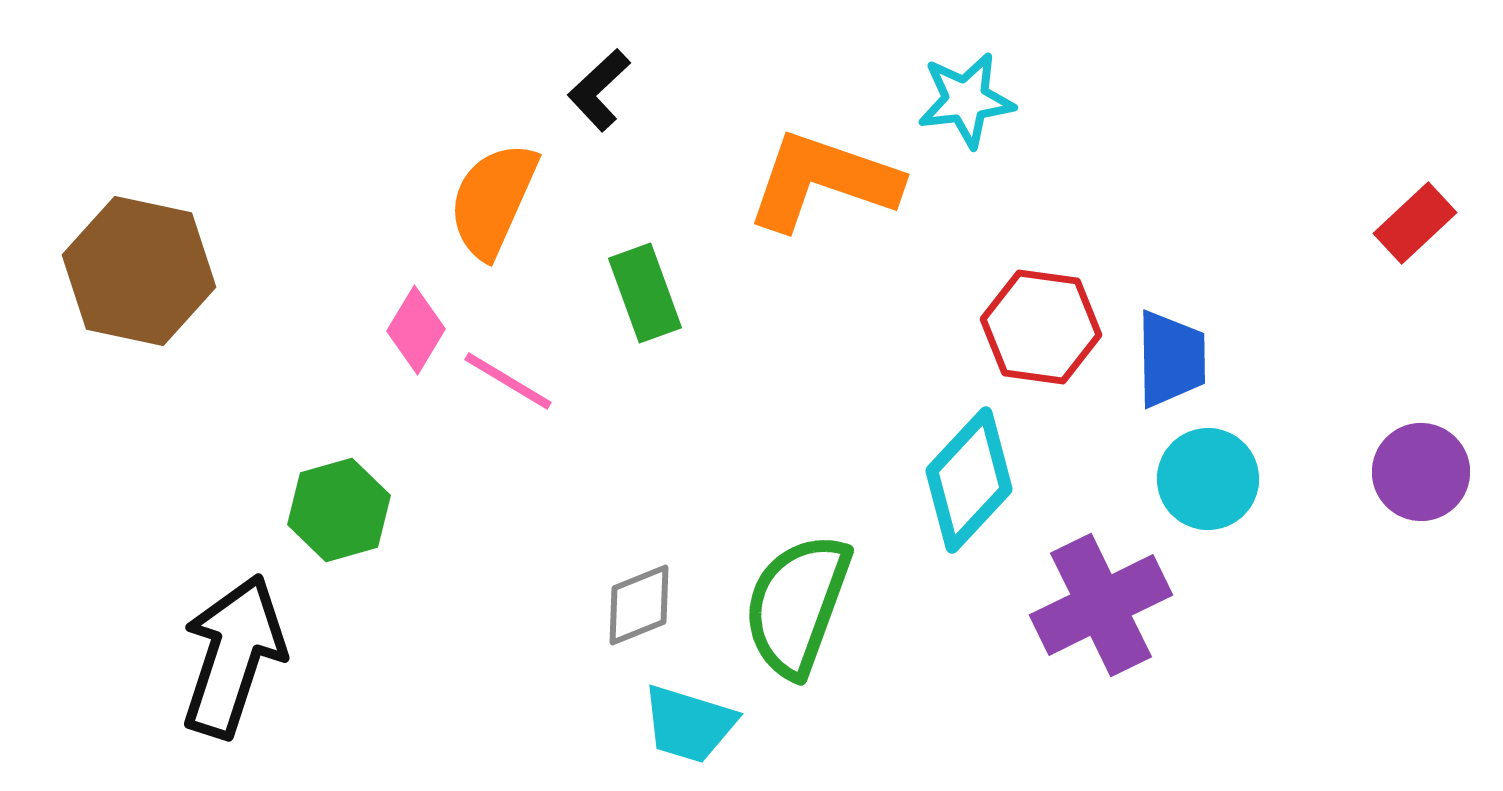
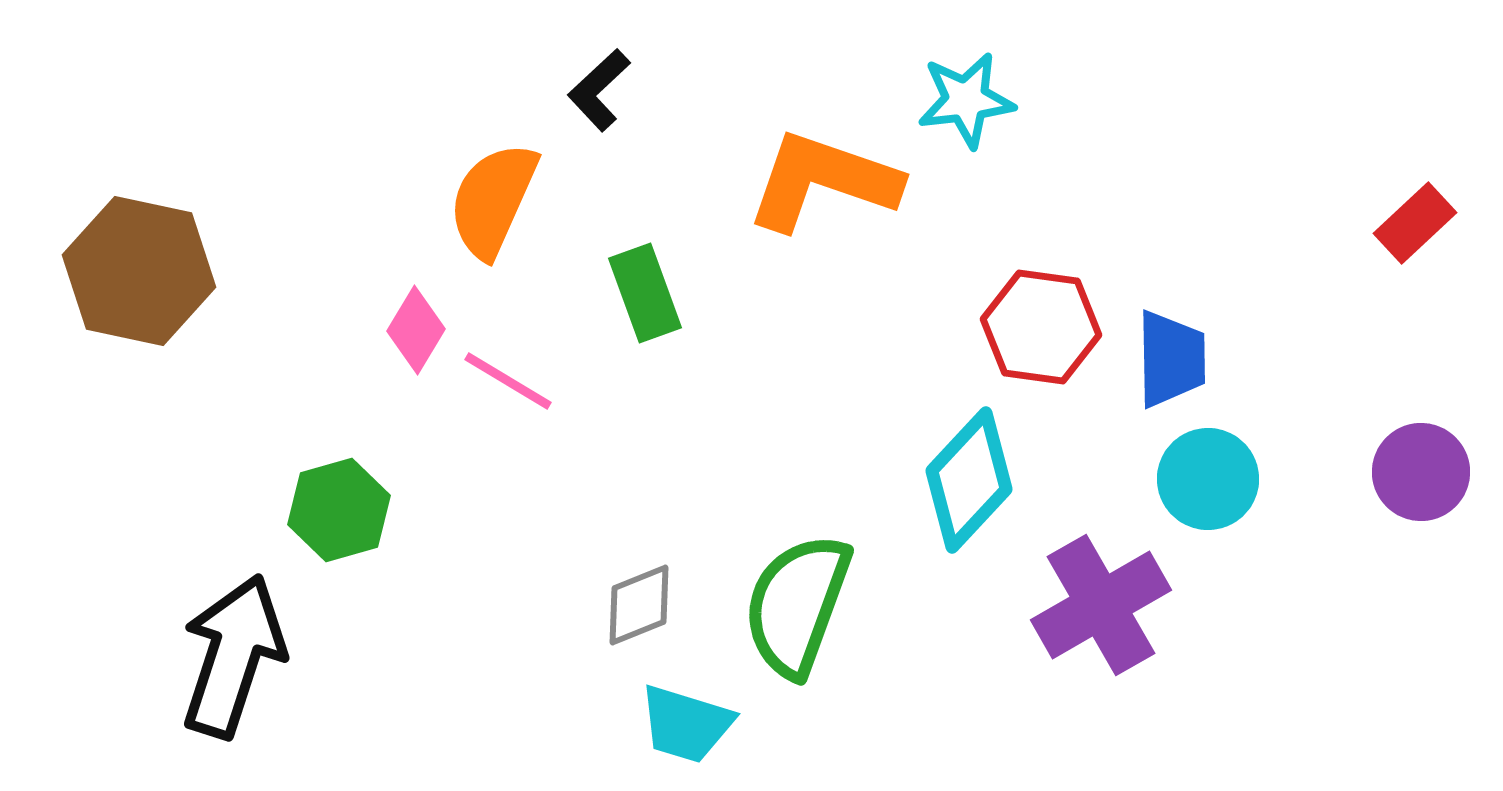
purple cross: rotated 4 degrees counterclockwise
cyan trapezoid: moved 3 px left
